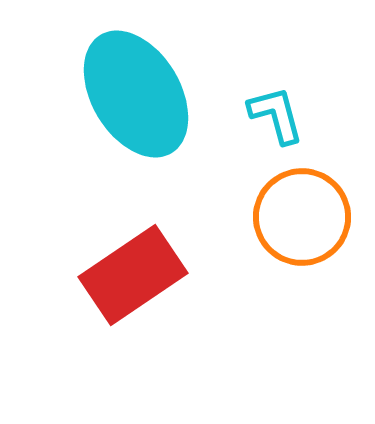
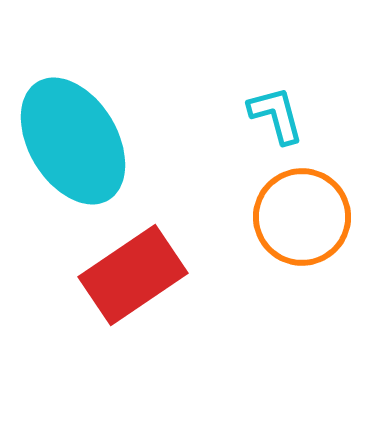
cyan ellipse: moved 63 px left, 47 px down
